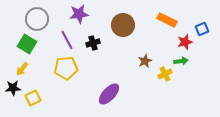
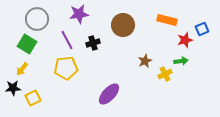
orange rectangle: rotated 12 degrees counterclockwise
red star: moved 2 px up
